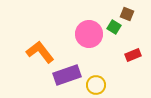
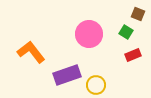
brown square: moved 11 px right
green square: moved 12 px right, 5 px down
orange L-shape: moved 9 px left
